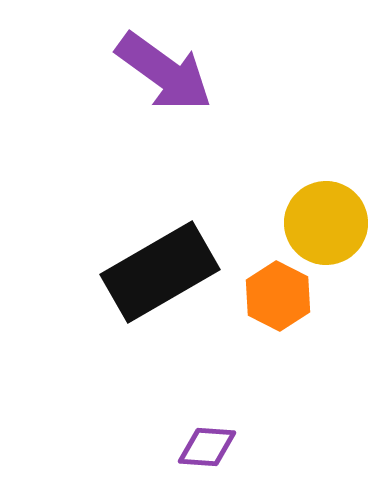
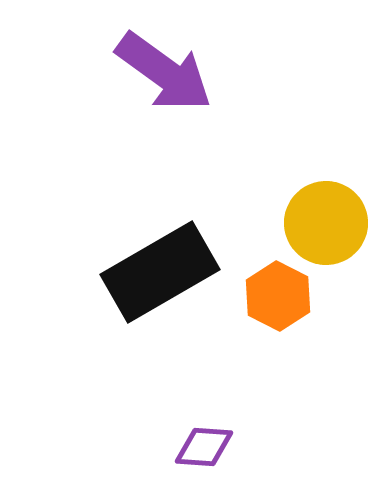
purple diamond: moved 3 px left
